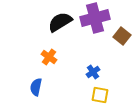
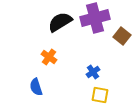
blue semicircle: rotated 30 degrees counterclockwise
